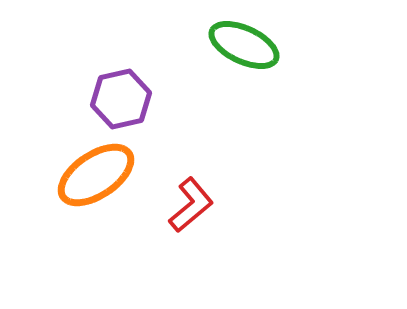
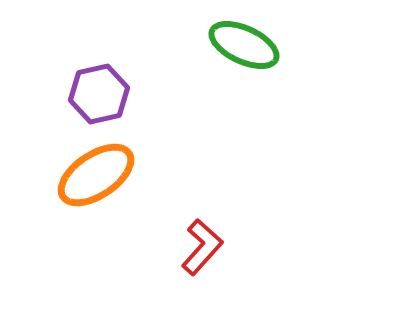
purple hexagon: moved 22 px left, 5 px up
red L-shape: moved 11 px right, 42 px down; rotated 8 degrees counterclockwise
